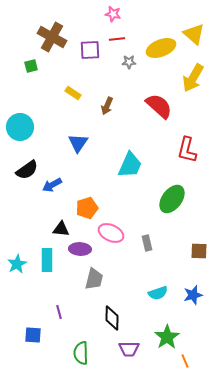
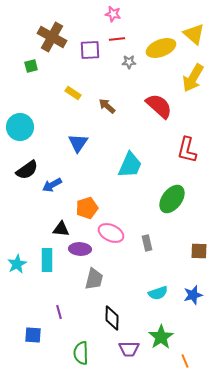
brown arrow: rotated 108 degrees clockwise
green star: moved 6 px left
